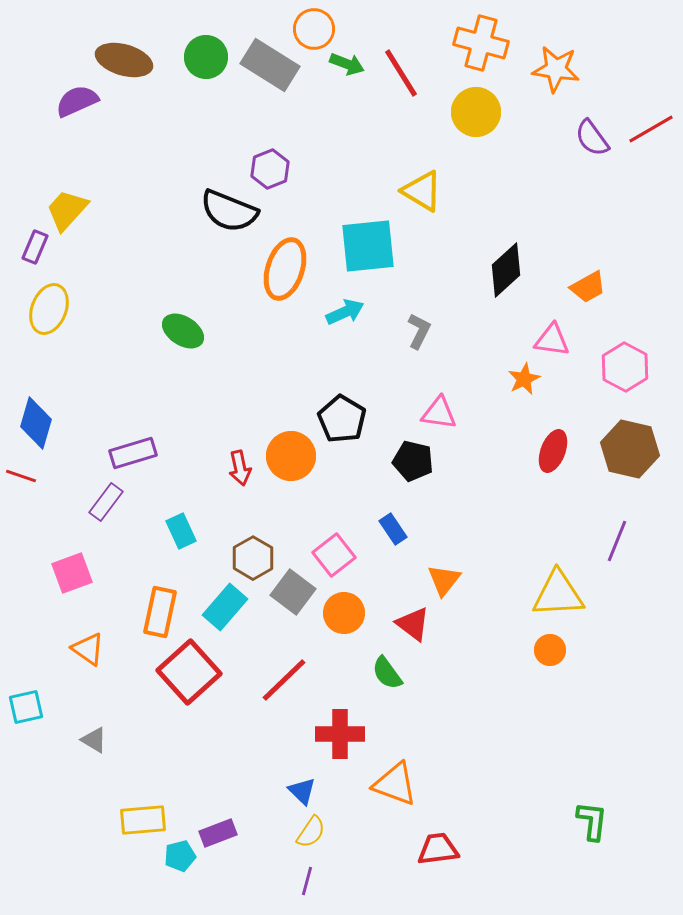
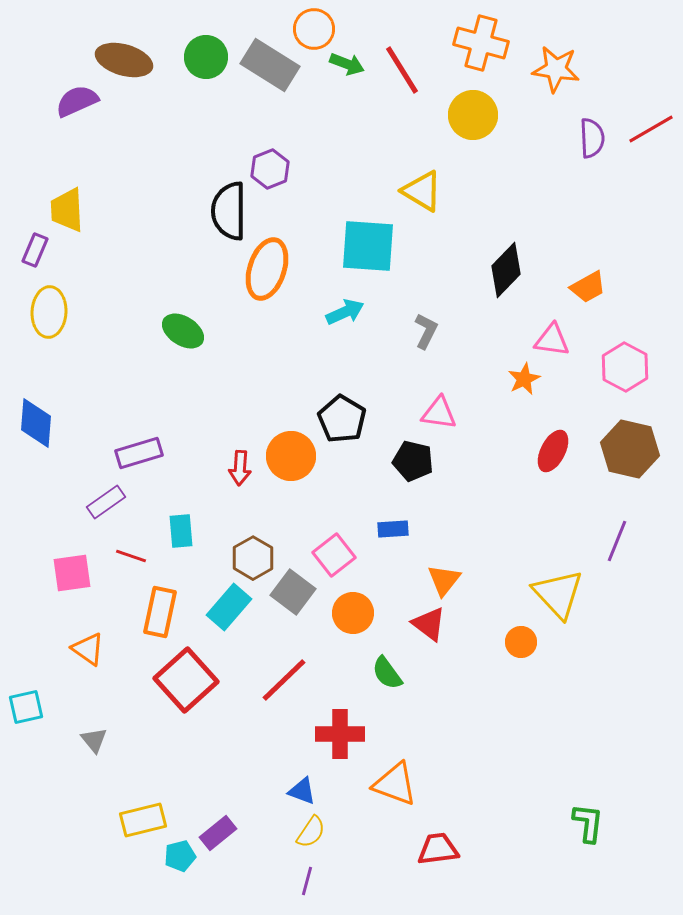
red line at (401, 73): moved 1 px right, 3 px up
yellow circle at (476, 112): moved 3 px left, 3 px down
purple semicircle at (592, 138): rotated 147 degrees counterclockwise
yellow trapezoid at (67, 210): rotated 45 degrees counterclockwise
black semicircle at (229, 211): rotated 68 degrees clockwise
cyan square at (368, 246): rotated 10 degrees clockwise
purple rectangle at (35, 247): moved 3 px down
orange ellipse at (285, 269): moved 18 px left
black diamond at (506, 270): rotated 4 degrees counterclockwise
yellow ellipse at (49, 309): moved 3 px down; rotated 18 degrees counterclockwise
gray L-shape at (419, 331): moved 7 px right
blue diamond at (36, 423): rotated 12 degrees counterclockwise
red ellipse at (553, 451): rotated 6 degrees clockwise
purple rectangle at (133, 453): moved 6 px right
red arrow at (240, 468): rotated 16 degrees clockwise
red line at (21, 476): moved 110 px right, 80 px down
purple rectangle at (106, 502): rotated 18 degrees clockwise
blue rectangle at (393, 529): rotated 60 degrees counterclockwise
cyan rectangle at (181, 531): rotated 20 degrees clockwise
pink square at (72, 573): rotated 12 degrees clockwise
yellow triangle at (558, 594): rotated 50 degrees clockwise
cyan rectangle at (225, 607): moved 4 px right
orange circle at (344, 613): moved 9 px right
red triangle at (413, 624): moved 16 px right
orange circle at (550, 650): moved 29 px left, 8 px up
red square at (189, 672): moved 3 px left, 8 px down
gray triangle at (94, 740): rotated 20 degrees clockwise
blue triangle at (302, 791): rotated 24 degrees counterclockwise
yellow rectangle at (143, 820): rotated 9 degrees counterclockwise
green L-shape at (592, 821): moved 4 px left, 2 px down
purple rectangle at (218, 833): rotated 18 degrees counterclockwise
